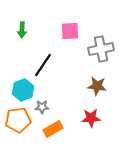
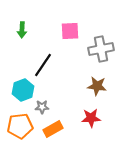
orange pentagon: moved 2 px right, 6 px down
